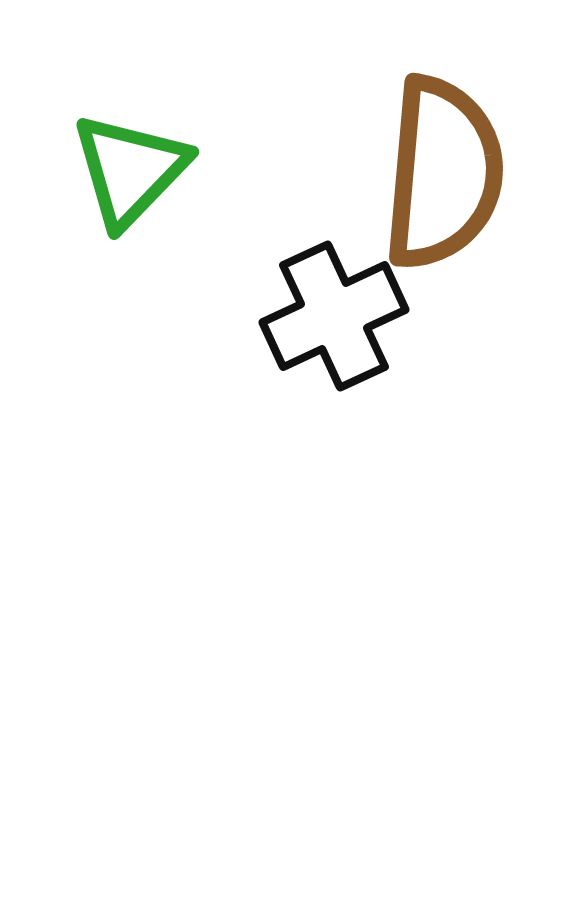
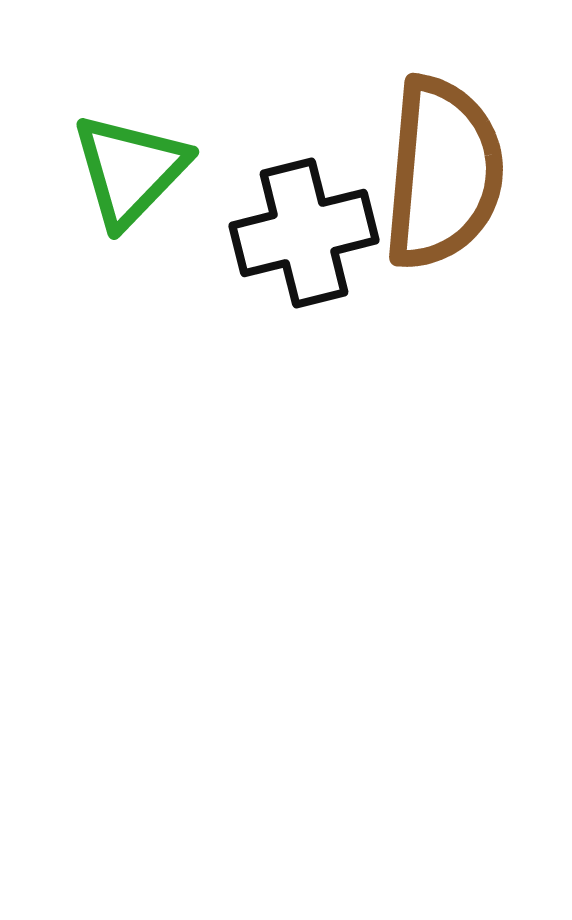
black cross: moved 30 px left, 83 px up; rotated 11 degrees clockwise
